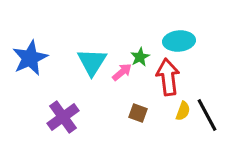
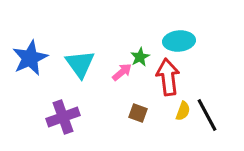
cyan triangle: moved 12 px left, 2 px down; rotated 8 degrees counterclockwise
purple cross: rotated 16 degrees clockwise
